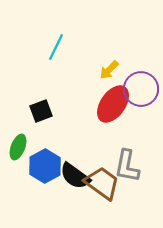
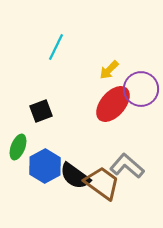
red ellipse: rotated 6 degrees clockwise
gray L-shape: rotated 120 degrees clockwise
